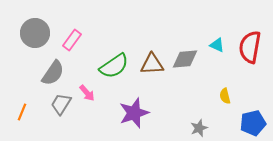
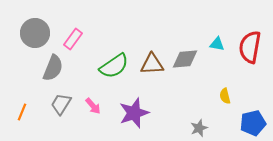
pink rectangle: moved 1 px right, 1 px up
cyan triangle: moved 1 px up; rotated 14 degrees counterclockwise
gray semicircle: moved 5 px up; rotated 12 degrees counterclockwise
pink arrow: moved 6 px right, 13 px down
